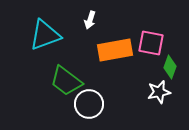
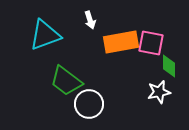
white arrow: rotated 36 degrees counterclockwise
orange rectangle: moved 6 px right, 8 px up
green diamond: moved 1 px left, 1 px up; rotated 20 degrees counterclockwise
